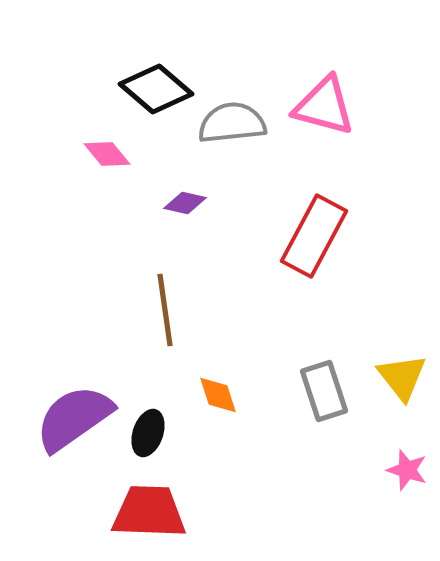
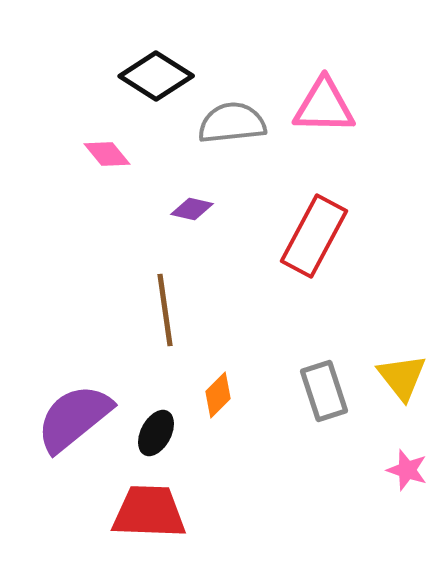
black diamond: moved 13 px up; rotated 8 degrees counterclockwise
pink triangle: rotated 14 degrees counterclockwise
purple diamond: moved 7 px right, 6 px down
orange diamond: rotated 63 degrees clockwise
purple semicircle: rotated 4 degrees counterclockwise
black ellipse: moved 8 px right; rotated 9 degrees clockwise
